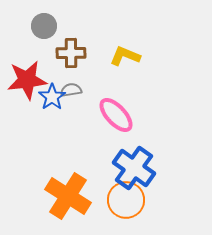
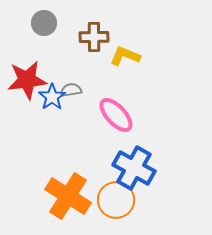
gray circle: moved 3 px up
brown cross: moved 23 px right, 16 px up
blue cross: rotated 6 degrees counterclockwise
orange circle: moved 10 px left
